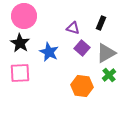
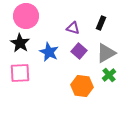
pink circle: moved 2 px right
purple square: moved 3 px left, 3 px down
